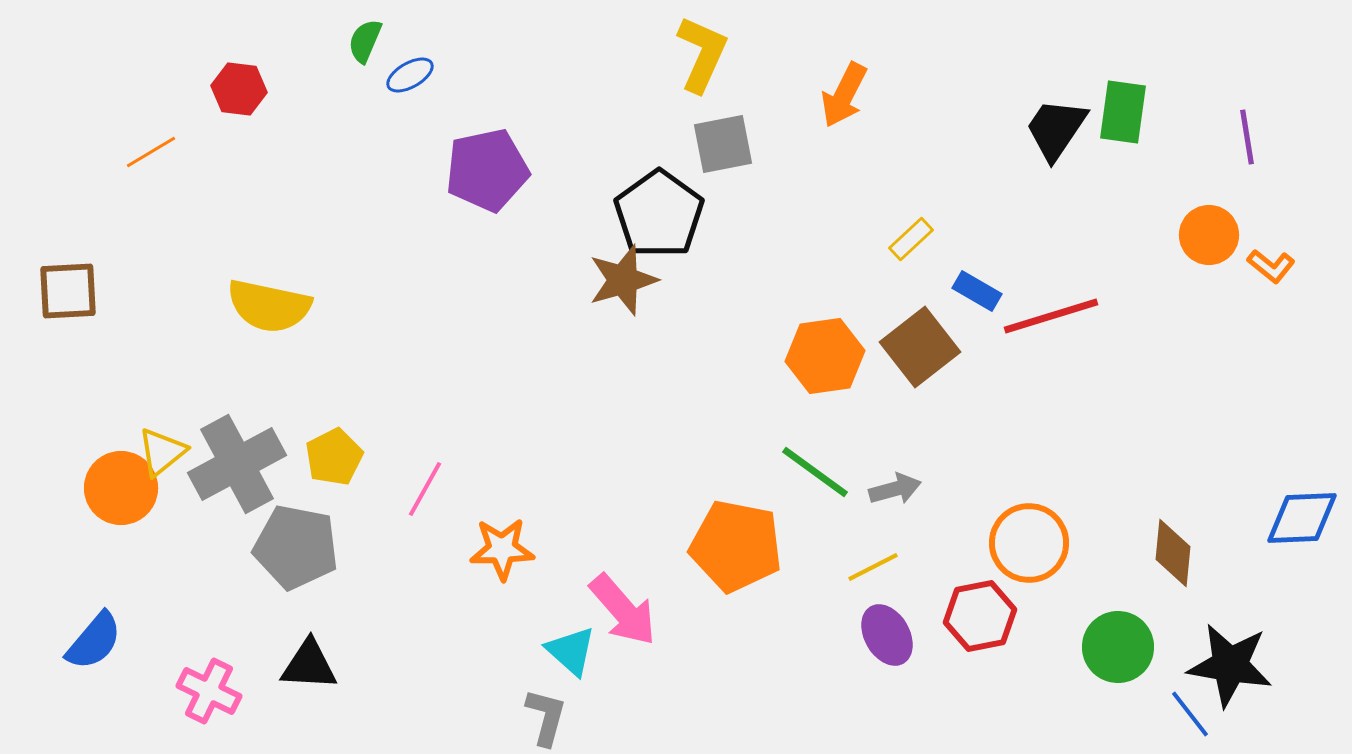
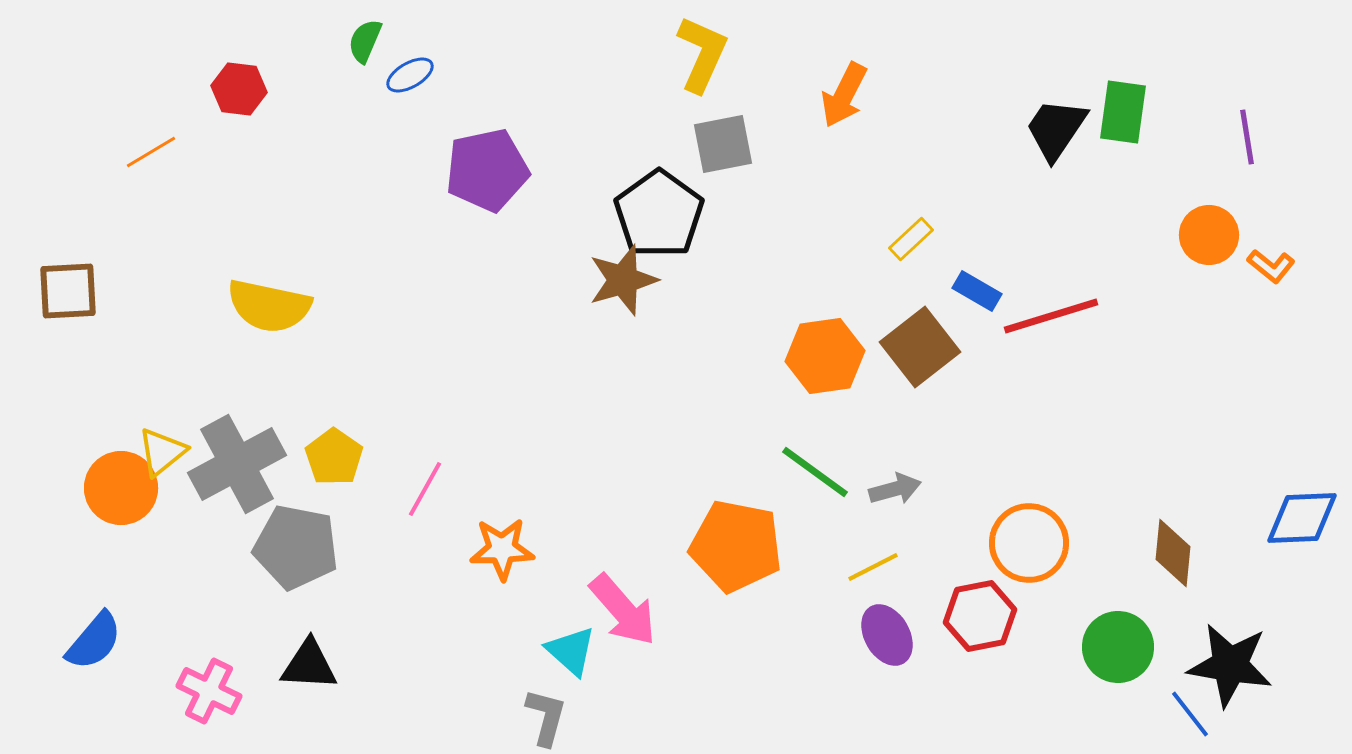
yellow pentagon at (334, 457): rotated 10 degrees counterclockwise
